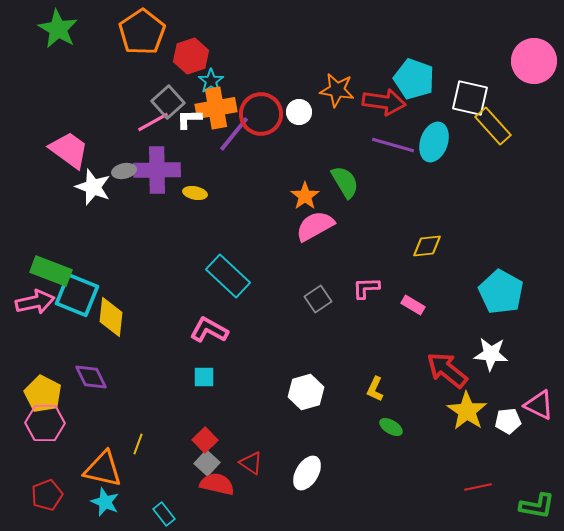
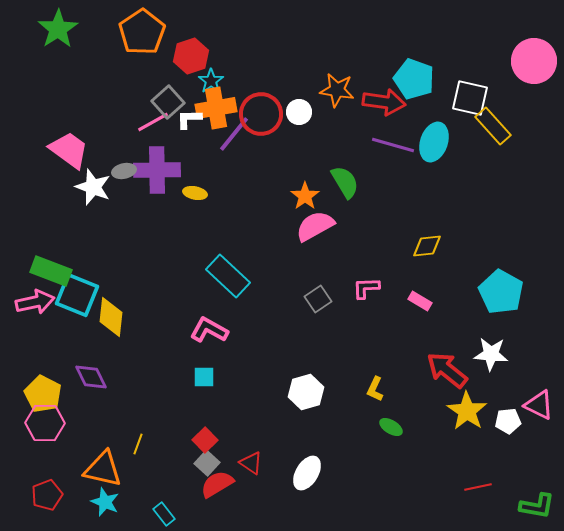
green star at (58, 29): rotated 9 degrees clockwise
pink rectangle at (413, 305): moved 7 px right, 4 px up
red semicircle at (217, 484): rotated 44 degrees counterclockwise
